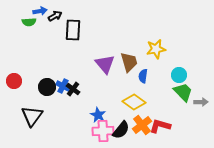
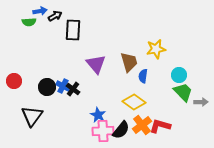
purple triangle: moved 9 px left
